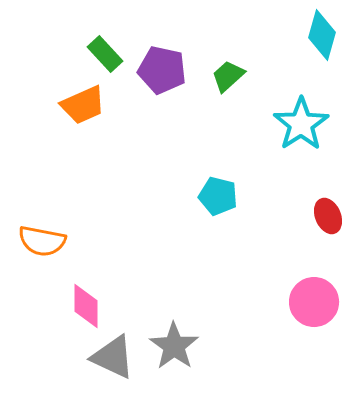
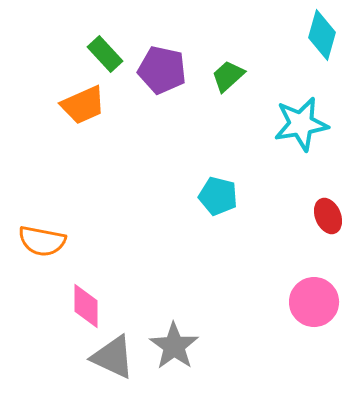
cyan star: rotated 24 degrees clockwise
